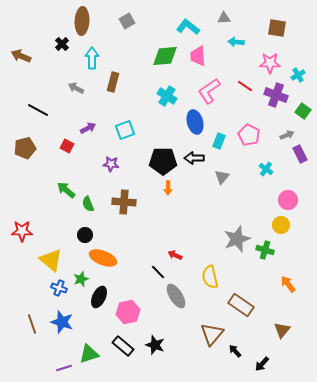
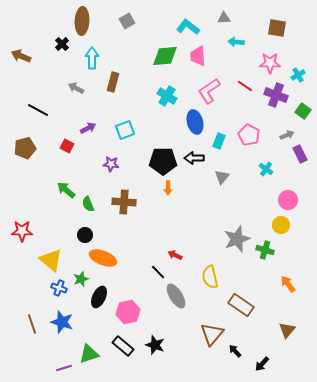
brown triangle at (282, 330): moved 5 px right
